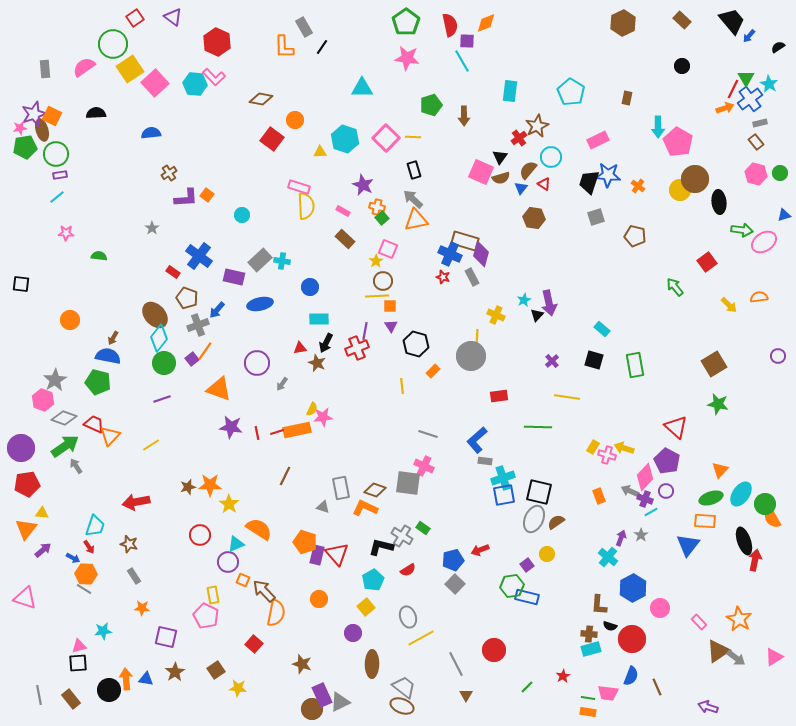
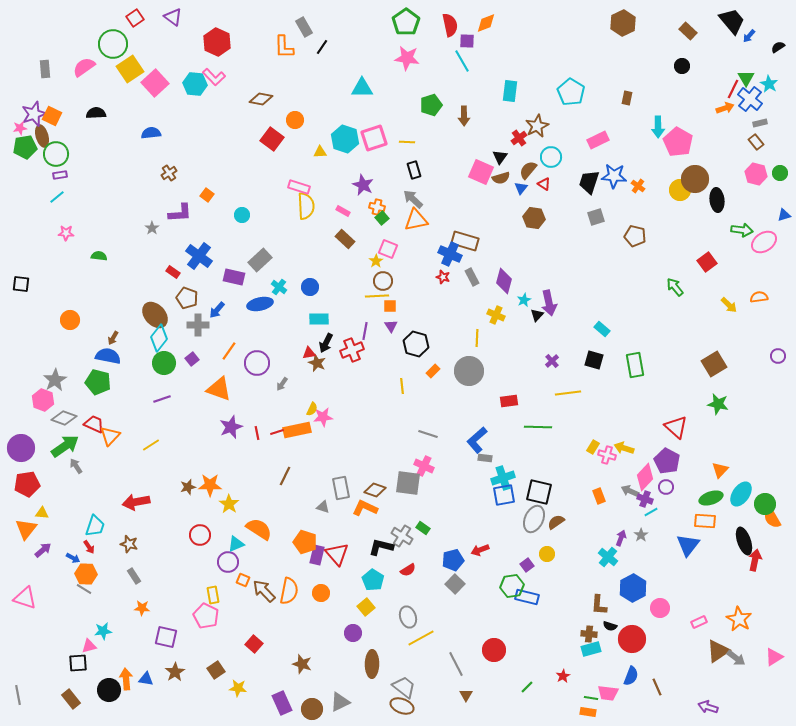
brown rectangle at (682, 20): moved 6 px right, 11 px down
blue cross at (750, 99): rotated 15 degrees counterclockwise
brown ellipse at (42, 130): moved 6 px down
yellow line at (413, 137): moved 6 px left, 5 px down
pink square at (386, 138): moved 12 px left; rotated 28 degrees clockwise
blue star at (608, 175): moved 6 px right, 1 px down
purple L-shape at (186, 198): moved 6 px left, 15 px down
black ellipse at (719, 202): moved 2 px left, 2 px up
purple diamond at (481, 254): moved 23 px right, 27 px down
cyan cross at (282, 261): moved 3 px left, 26 px down; rotated 28 degrees clockwise
gray cross at (198, 325): rotated 20 degrees clockwise
red triangle at (300, 348): moved 9 px right, 5 px down
red cross at (357, 348): moved 5 px left, 2 px down
orange line at (205, 351): moved 24 px right
gray circle at (471, 356): moved 2 px left, 15 px down
red rectangle at (499, 396): moved 10 px right, 5 px down
yellow line at (567, 397): moved 1 px right, 4 px up; rotated 15 degrees counterclockwise
purple star at (231, 427): rotated 30 degrees counterclockwise
gray rectangle at (485, 461): moved 3 px up
purple circle at (666, 491): moved 4 px up
cyan pentagon at (373, 580): rotated 10 degrees counterclockwise
orange circle at (319, 599): moved 2 px right, 6 px up
orange semicircle at (276, 613): moved 13 px right, 22 px up
pink rectangle at (699, 622): rotated 70 degrees counterclockwise
pink triangle at (79, 646): moved 10 px right
gray line at (39, 695): moved 21 px left
purple rectangle at (322, 695): moved 40 px left, 8 px down
green line at (588, 698): moved 3 px right
